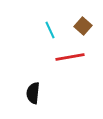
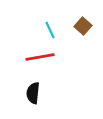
red line: moved 30 px left
